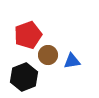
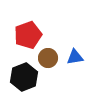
brown circle: moved 3 px down
blue triangle: moved 3 px right, 4 px up
